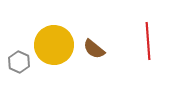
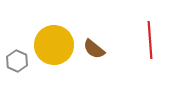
red line: moved 2 px right, 1 px up
gray hexagon: moved 2 px left, 1 px up
